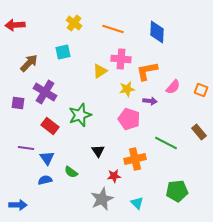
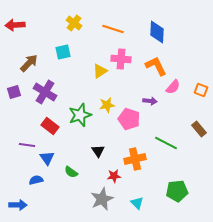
orange L-shape: moved 9 px right, 5 px up; rotated 75 degrees clockwise
yellow star: moved 20 px left, 16 px down
purple square: moved 4 px left, 11 px up; rotated 24 degrees counterclockwise
brown rectangle: moved 3 px up
purple line: moved 1 px right, 3 px up
blue semicircle: moved 9 px left
